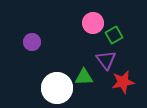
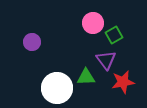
green triangle: moved 2 px right
